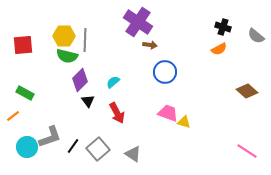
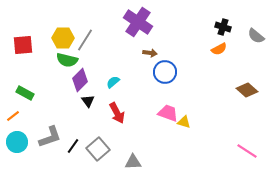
yellow hexagon: moved 1 px left, 2 px down
gray line: rotated 30 degrees clockwise
brown arrow: moved 8 px down
green semicircle: moved 4 px down
brown diamond: moved 1 px up
cyan circle: moved 10 px left, 5 px up
gray triangle: moved 8 px down; rotated 36 degrees counterclockwise
